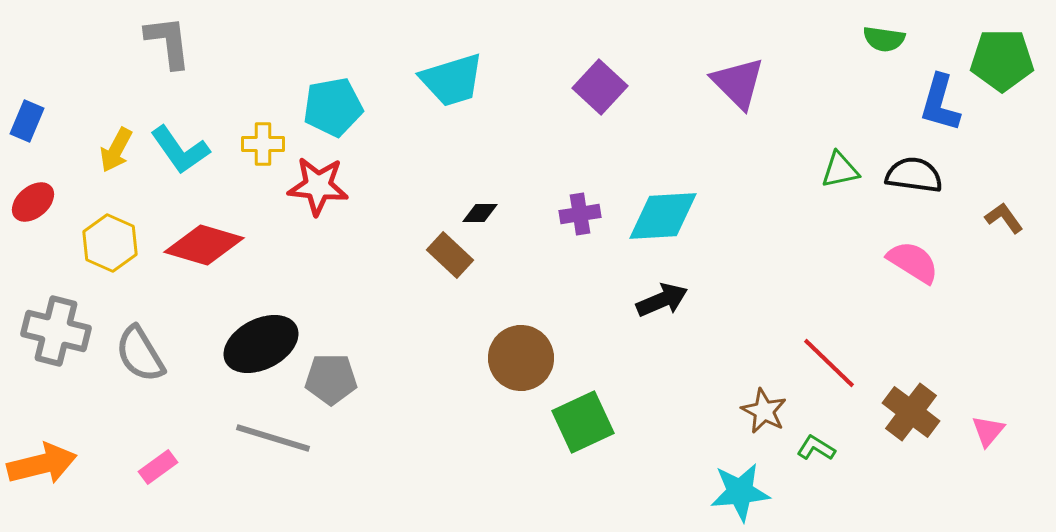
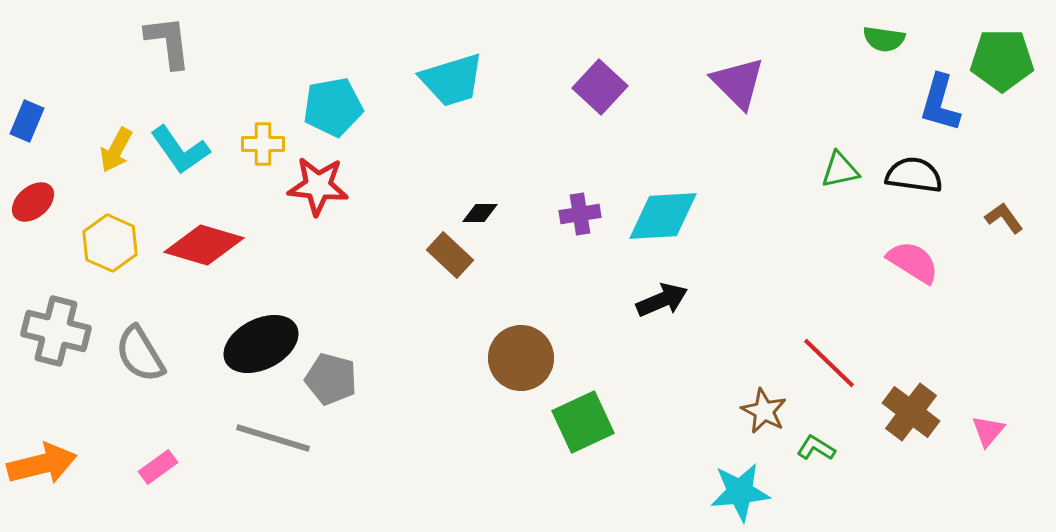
gray pentagon: rotated 15 degrees clockwise
